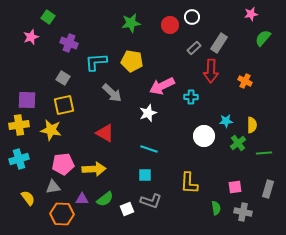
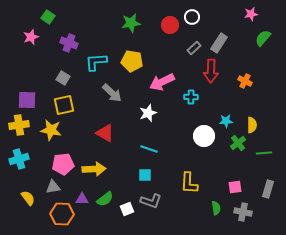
pink arrow at (162, 86): moved 4 px up
